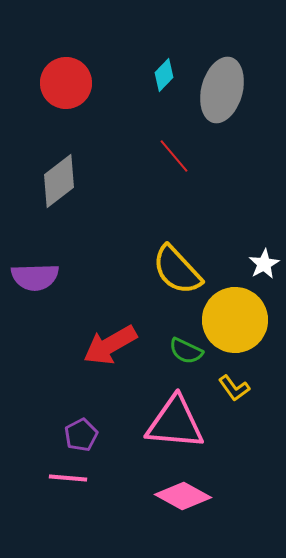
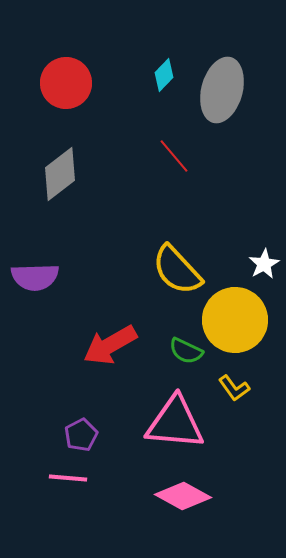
gray diamond: moved 1 px right, 7 px up
